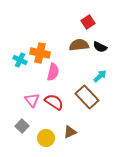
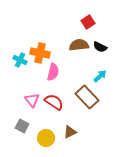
gray square: rotated 16 degrees counterclockwise
